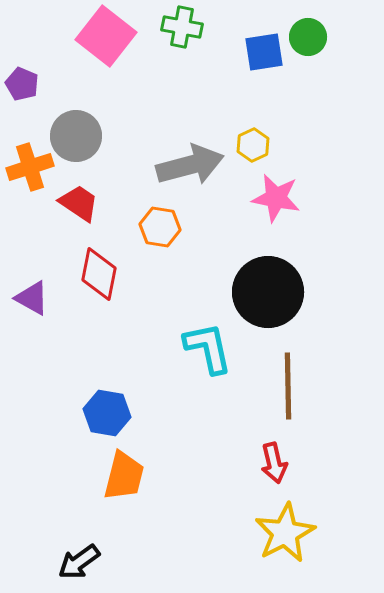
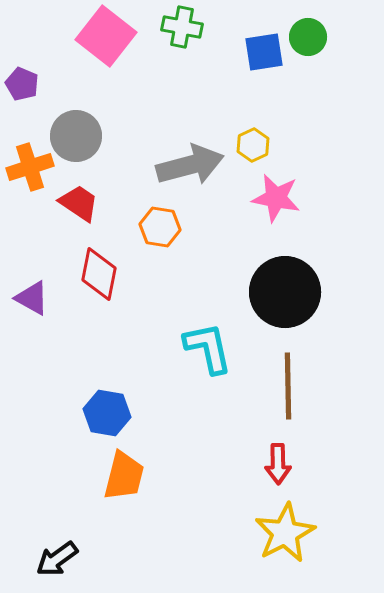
black circle: moved 17 px right
red arrow: moved 4 px right, 1 px down; rotated 12 degrees clockwise
black arrow: moved 22 px left, 3 px up
